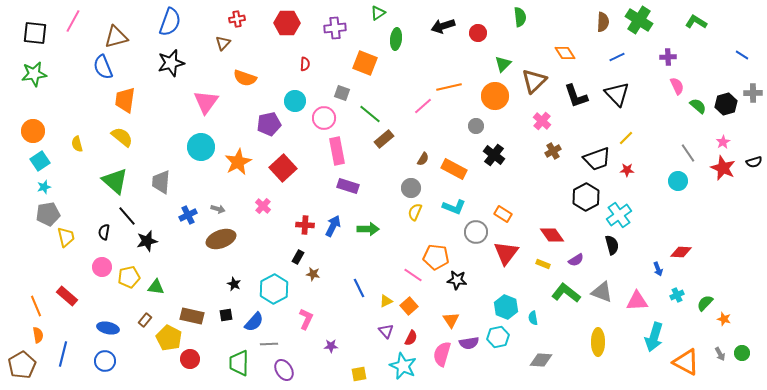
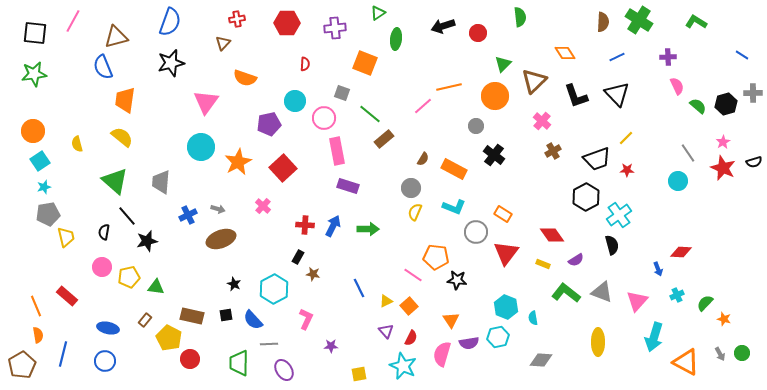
pink triangle at (637, 301): rotated 45 degrees counterclockwise
blue semicircle at (254, 322): moved 1 px left, 2 px up; rotated 95 degrees clockwise
